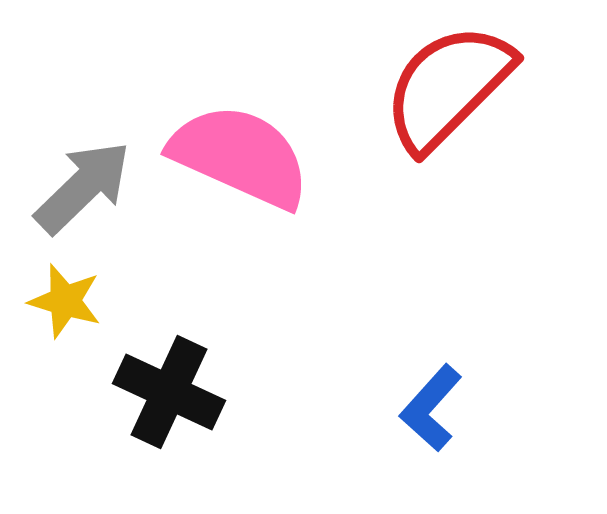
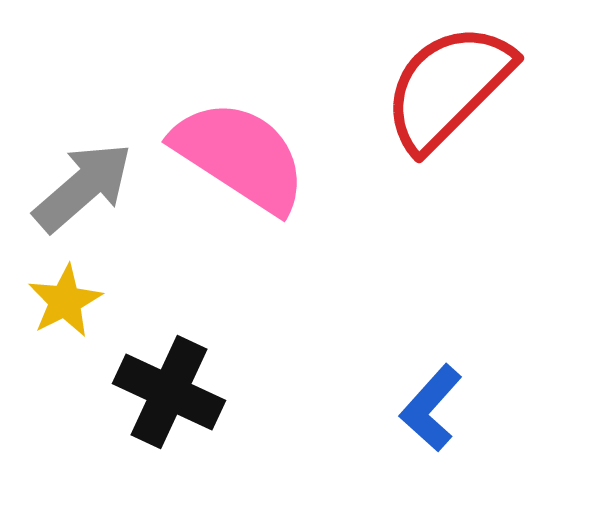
pink semicircle: rotated 9 degrees clockwise
gray arrow: rotated 3 degrees clockwise
yellow star: rotated 28 degrees clockwise
